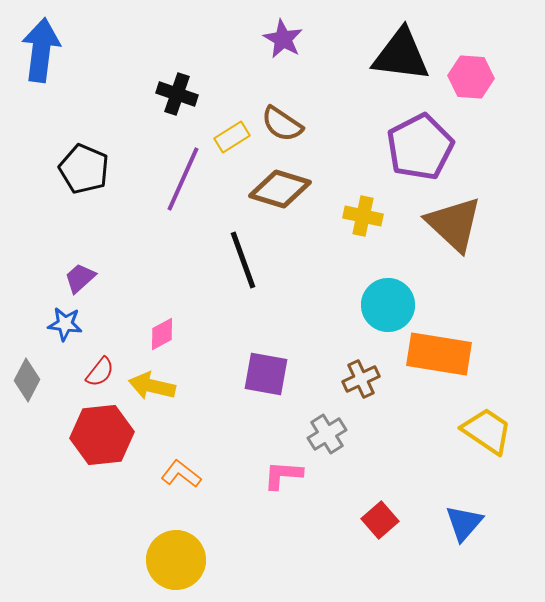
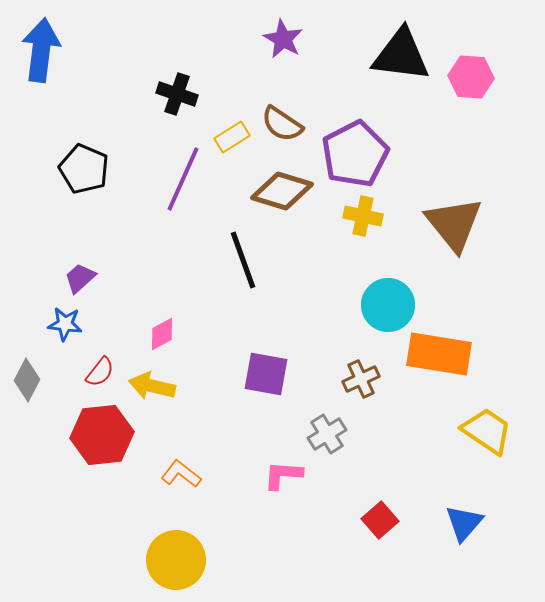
purple pentagon: moved 65 px left, 7 px down
brown diamond: moved 2 px right, 2 px down
brown triangle: rotated 8 degrees clockwise
